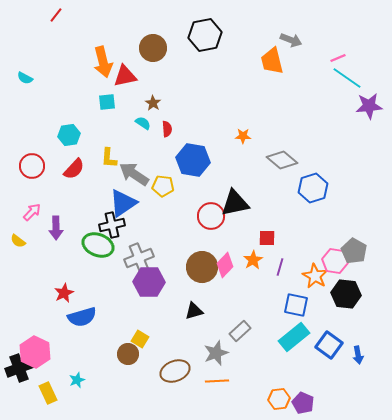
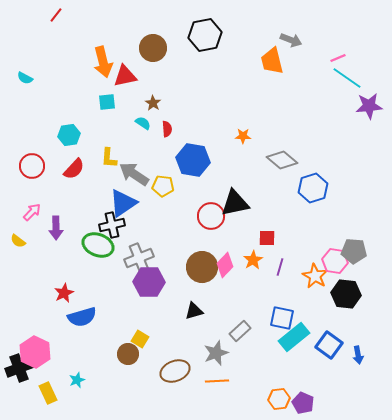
gray pentagon at (354, 251): rotated 25 degrees counterclockwise
blue square at (296, 305): moved 14 px left, 13 px down
